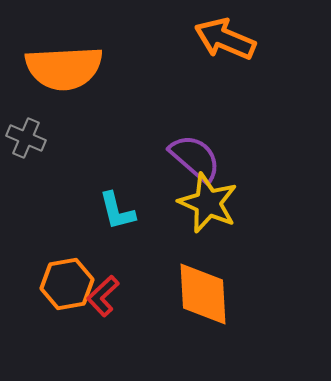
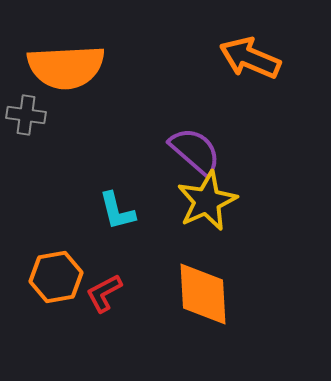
orange arrow: moved 25 px right, 19 px down
orange semicircle: moved 2 px right, 1 px up
gray cross: moved 23 px up; rotated 15 degrees counterclockwise
purple semicircle: moved 7 px up
yellow star: moved 1 px left, 2 px up; rotated 24 degrees clockwise
orange hexagon: moved 11 px left, 7 px up
red L-shape: moved 1 px right, 3 px up; rotated 15 degrees clockwise
